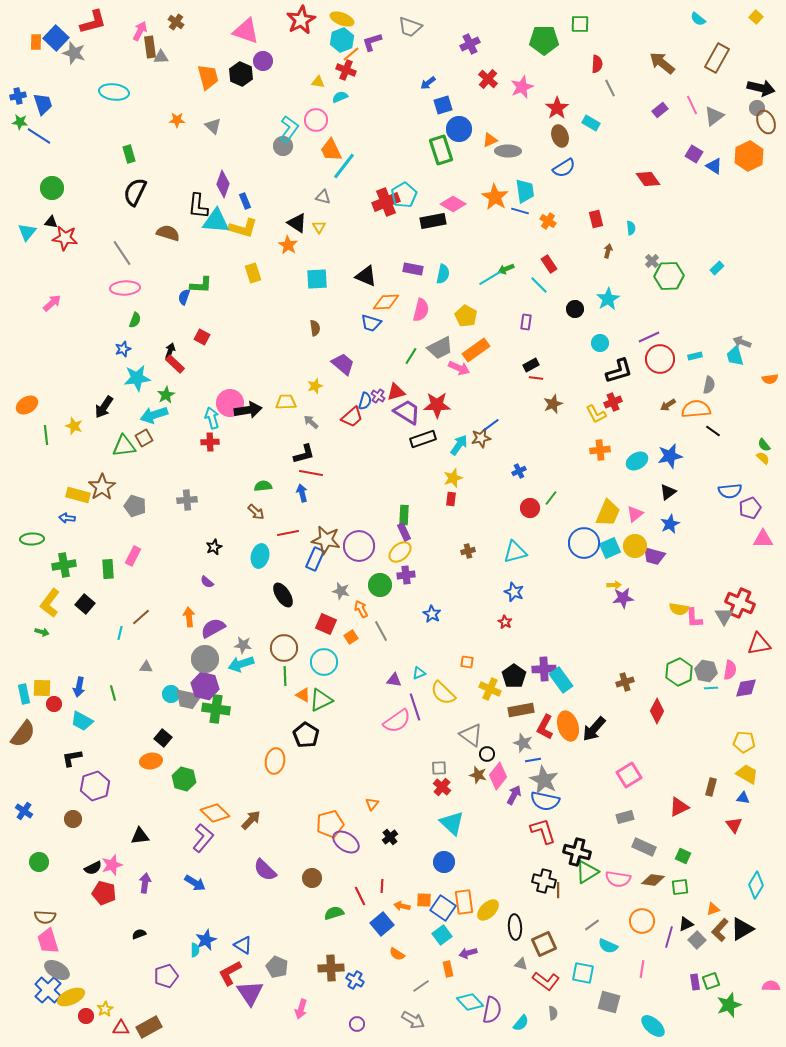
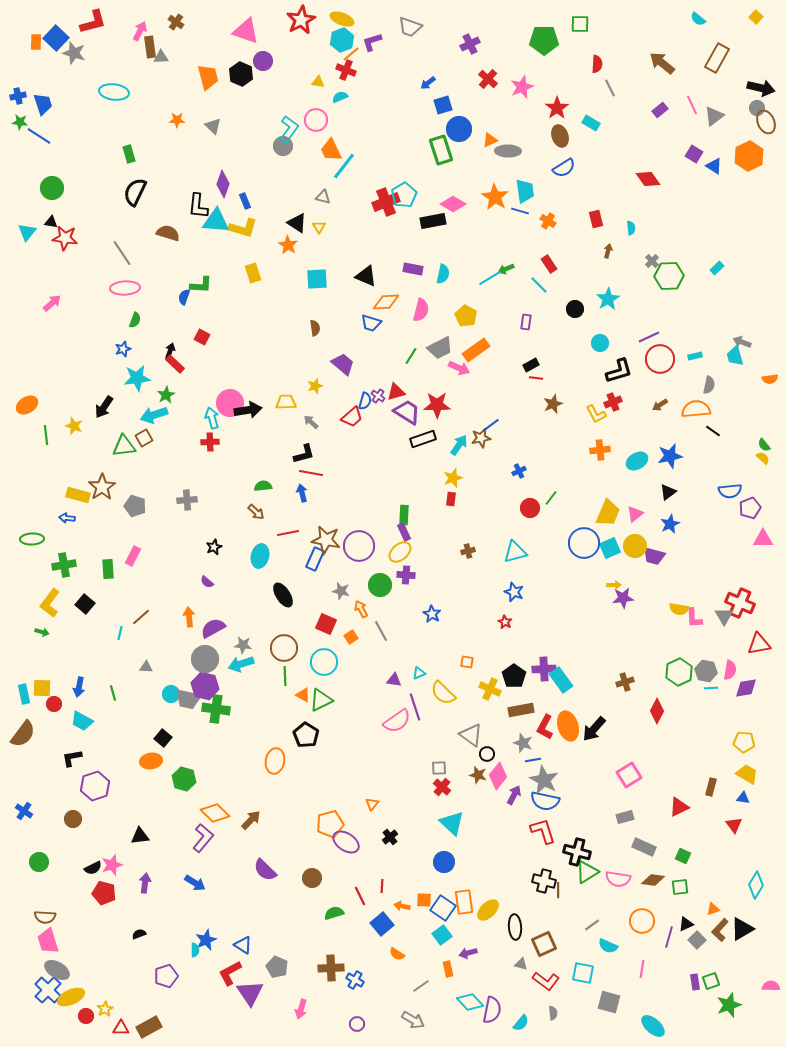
brown arrow at (668, 405): moved 8 px left
purple cross at (406, 575): rotated 12 degrees clockwise
